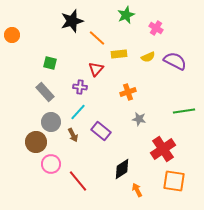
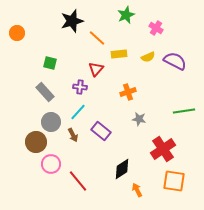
orange circle: moved 5 px right, 2 px up
